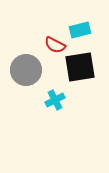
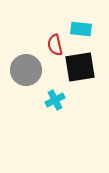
cyan rectangle: moved 1 px right, 1 px up; rotated 20 degrees clockwise
red semicircle: rotated 50 degrees clockwise
